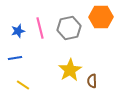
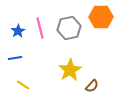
blue star: rotated 16 degrees counterclockwise
brown semicircle: moved 5 px down; rotated 136 degrees counterclockwise
